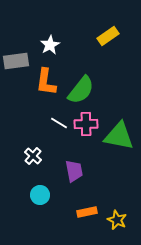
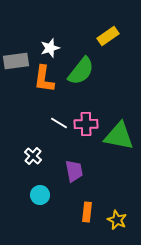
white star: moved 3 px down; rotated 12 degrees clockwise
orange L-shape: moved 2 px left, 3 px up
green semicircle: moved 19 px up
orange rectangle: rotated 72 degrees counterclockwise
